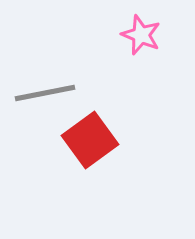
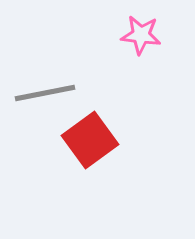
pink star: rotated 15 degrees counterclockwise
